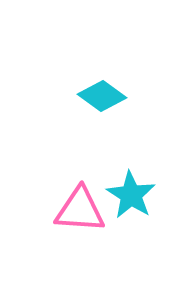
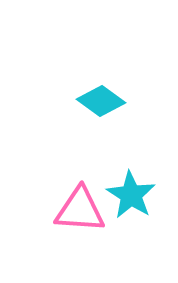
cyan diamond: moved 1 px left, 5 px down
